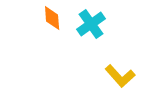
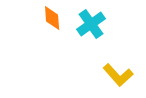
yellow L-shape: moved 2 px left, 1 px up
